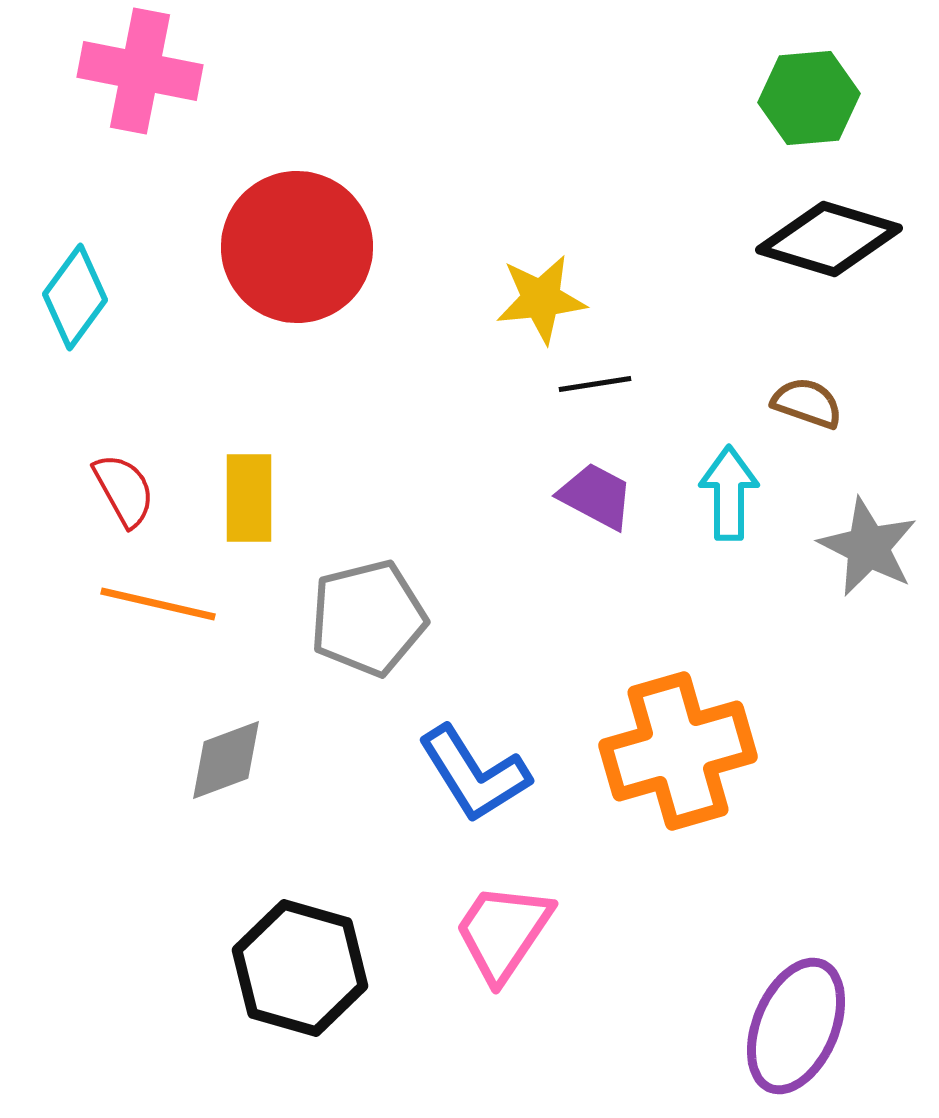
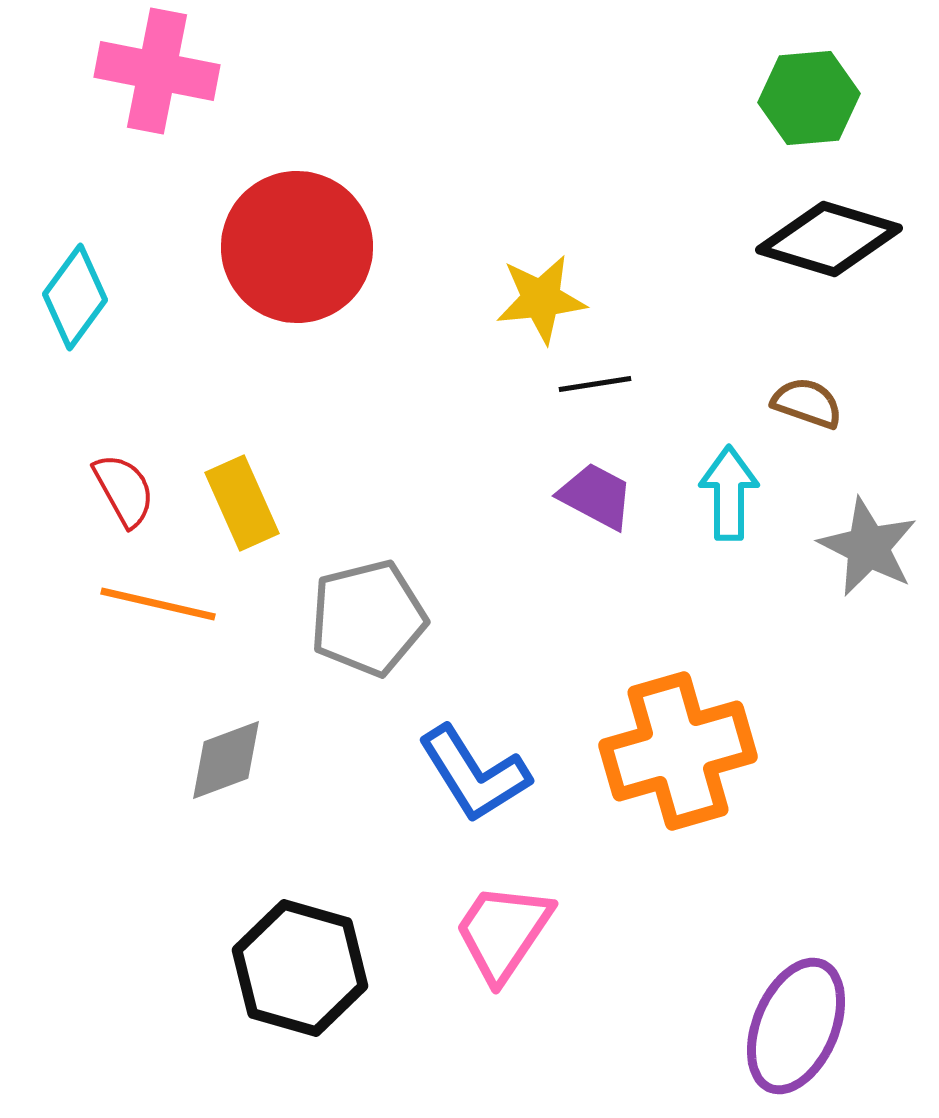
pink cross: moved 17 px right
yellow rectangle: moved 7 px left, 5 px down; rotated 24 degrees counterclockwise
